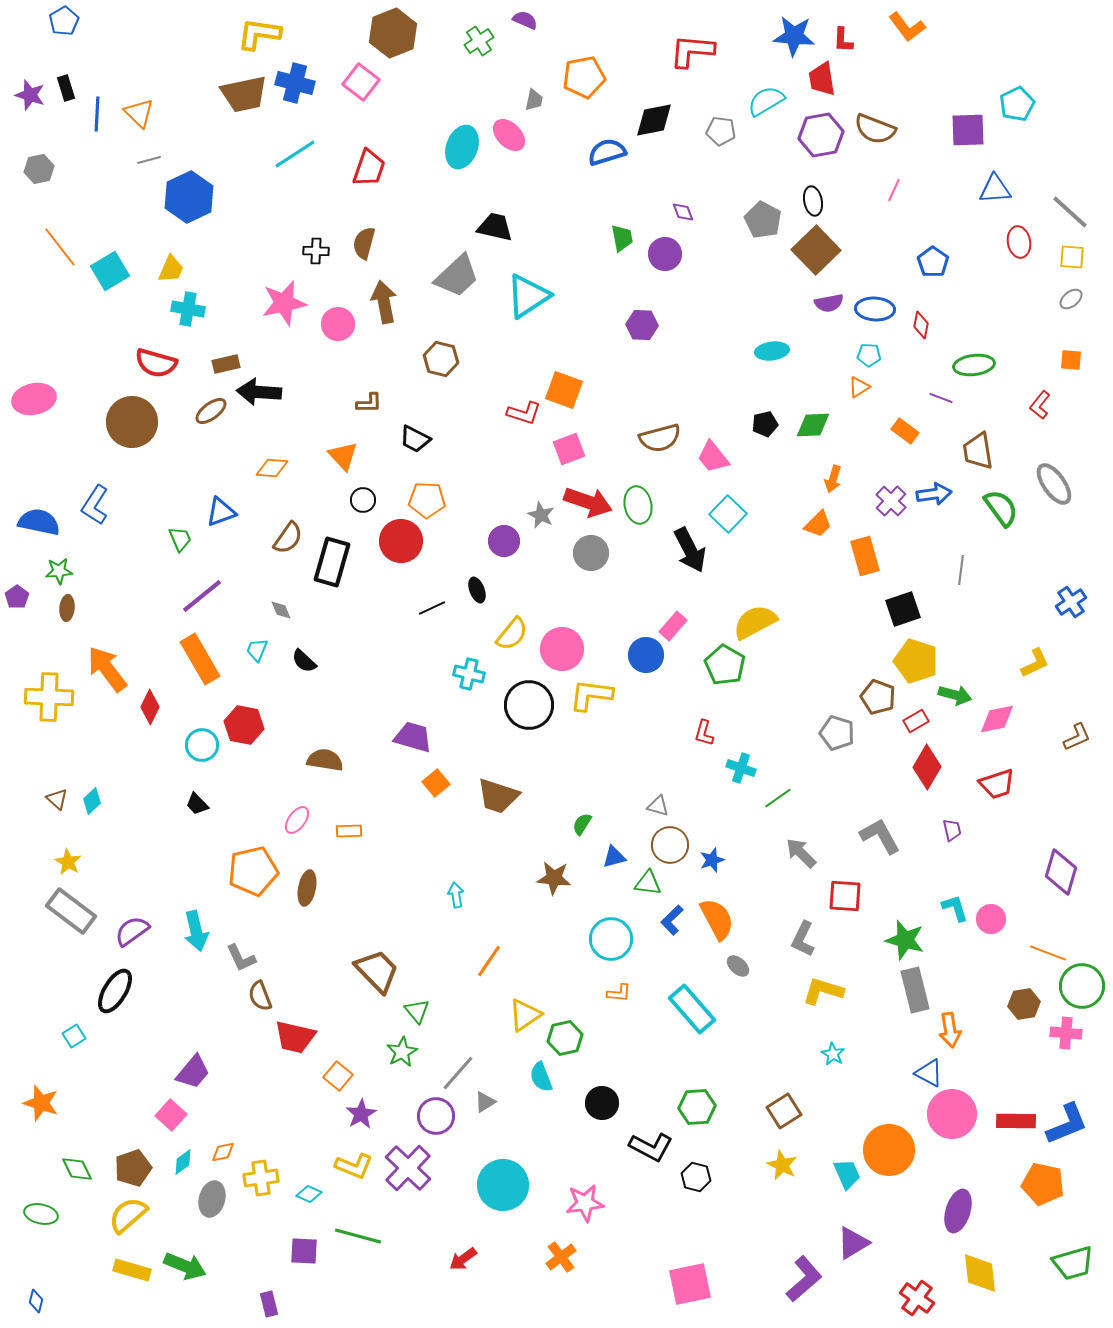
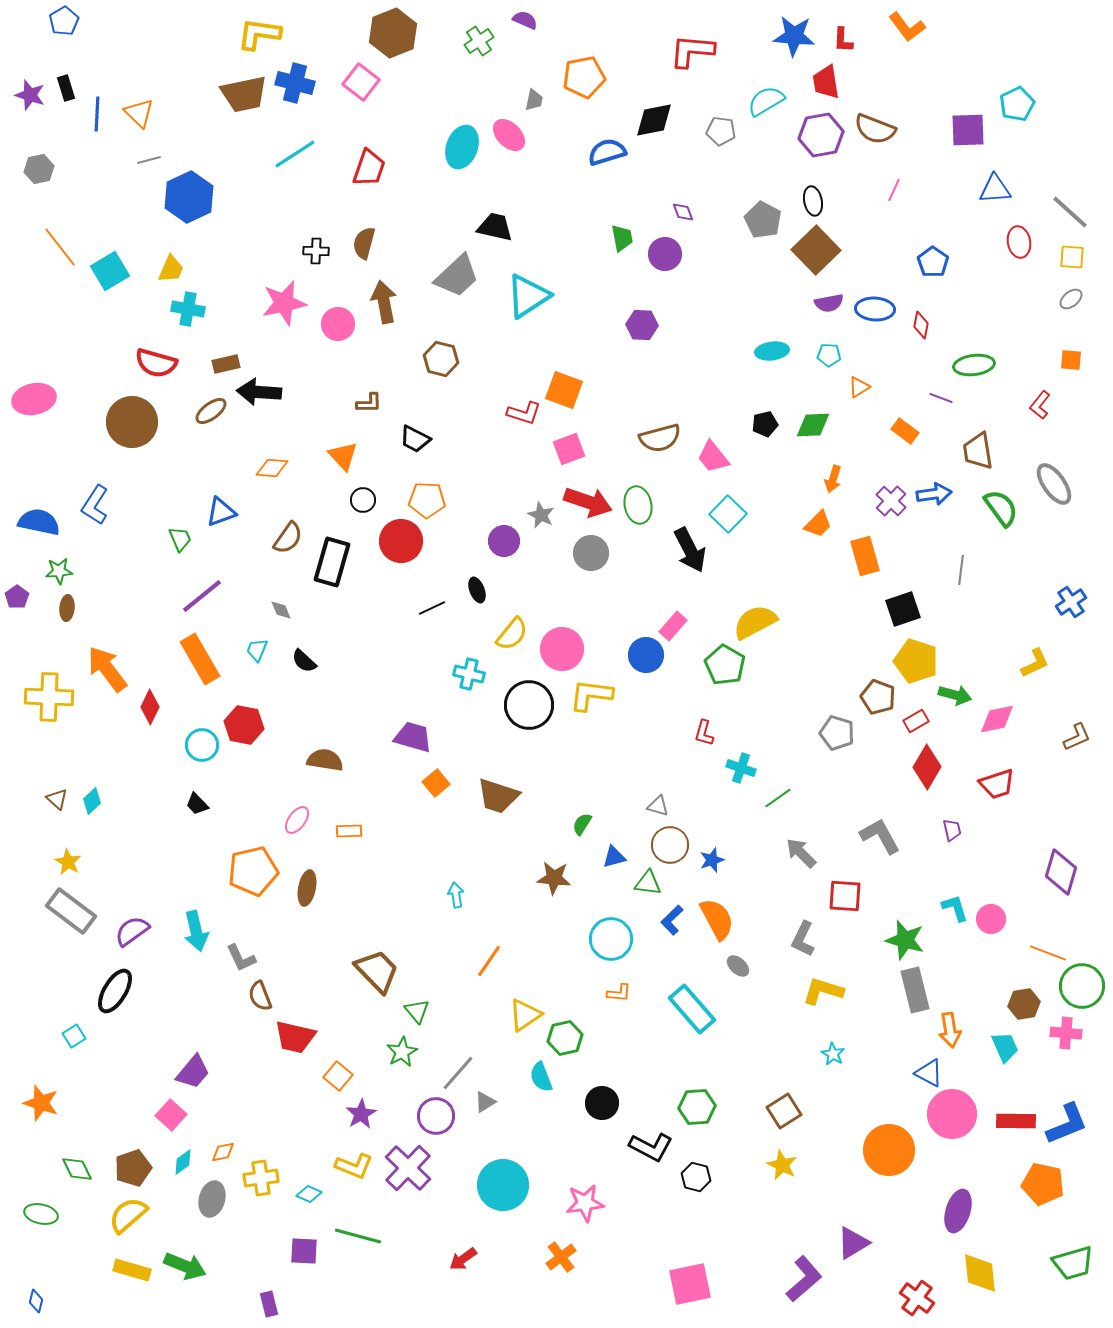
red trapezoid at (822, 79): moved 4 px right, 3 px down
cyan pentagon at (869, 355): moved 40 px left
cyan trapezoid at (847, 1174): moved 158 px right, 127 px up
